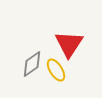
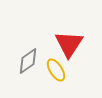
gray diamond: moved 4 px left, 3 px up
